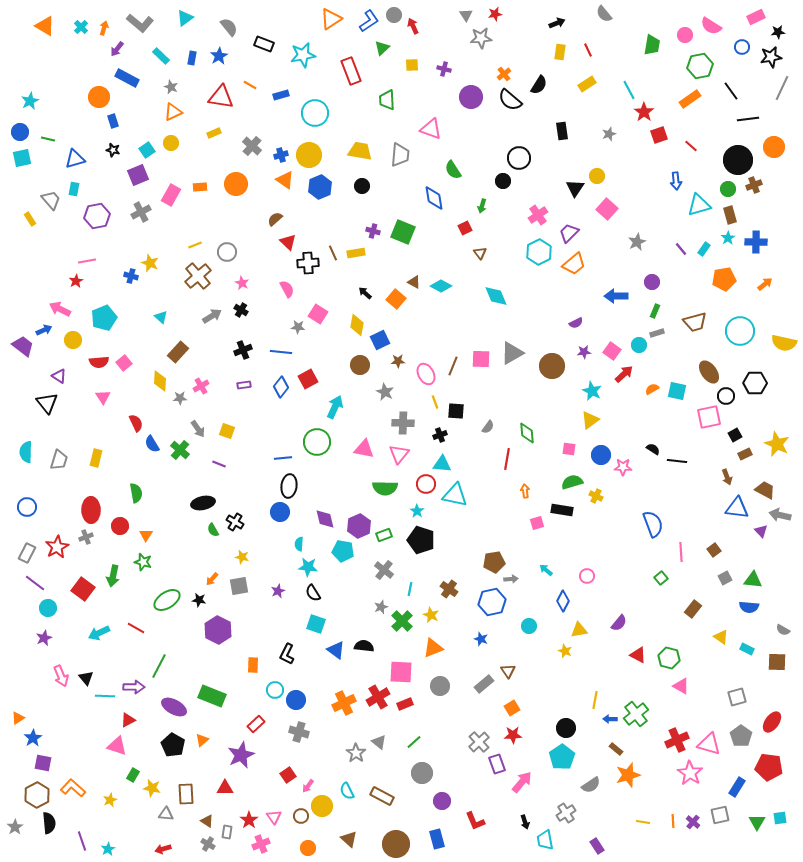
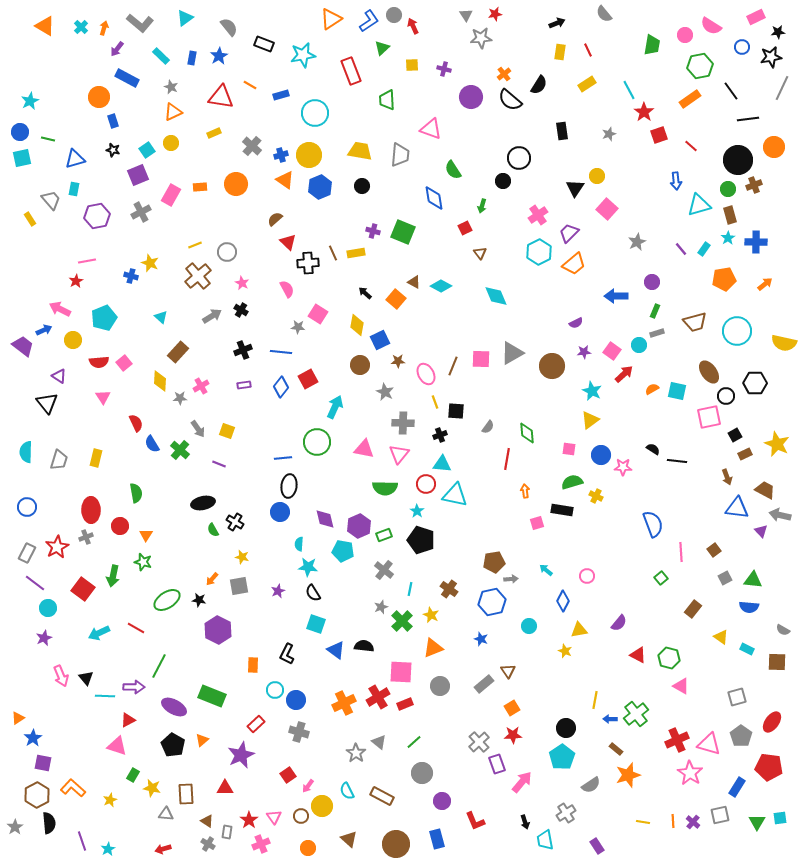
cyan circle at (740, 331): moved 3 px left
